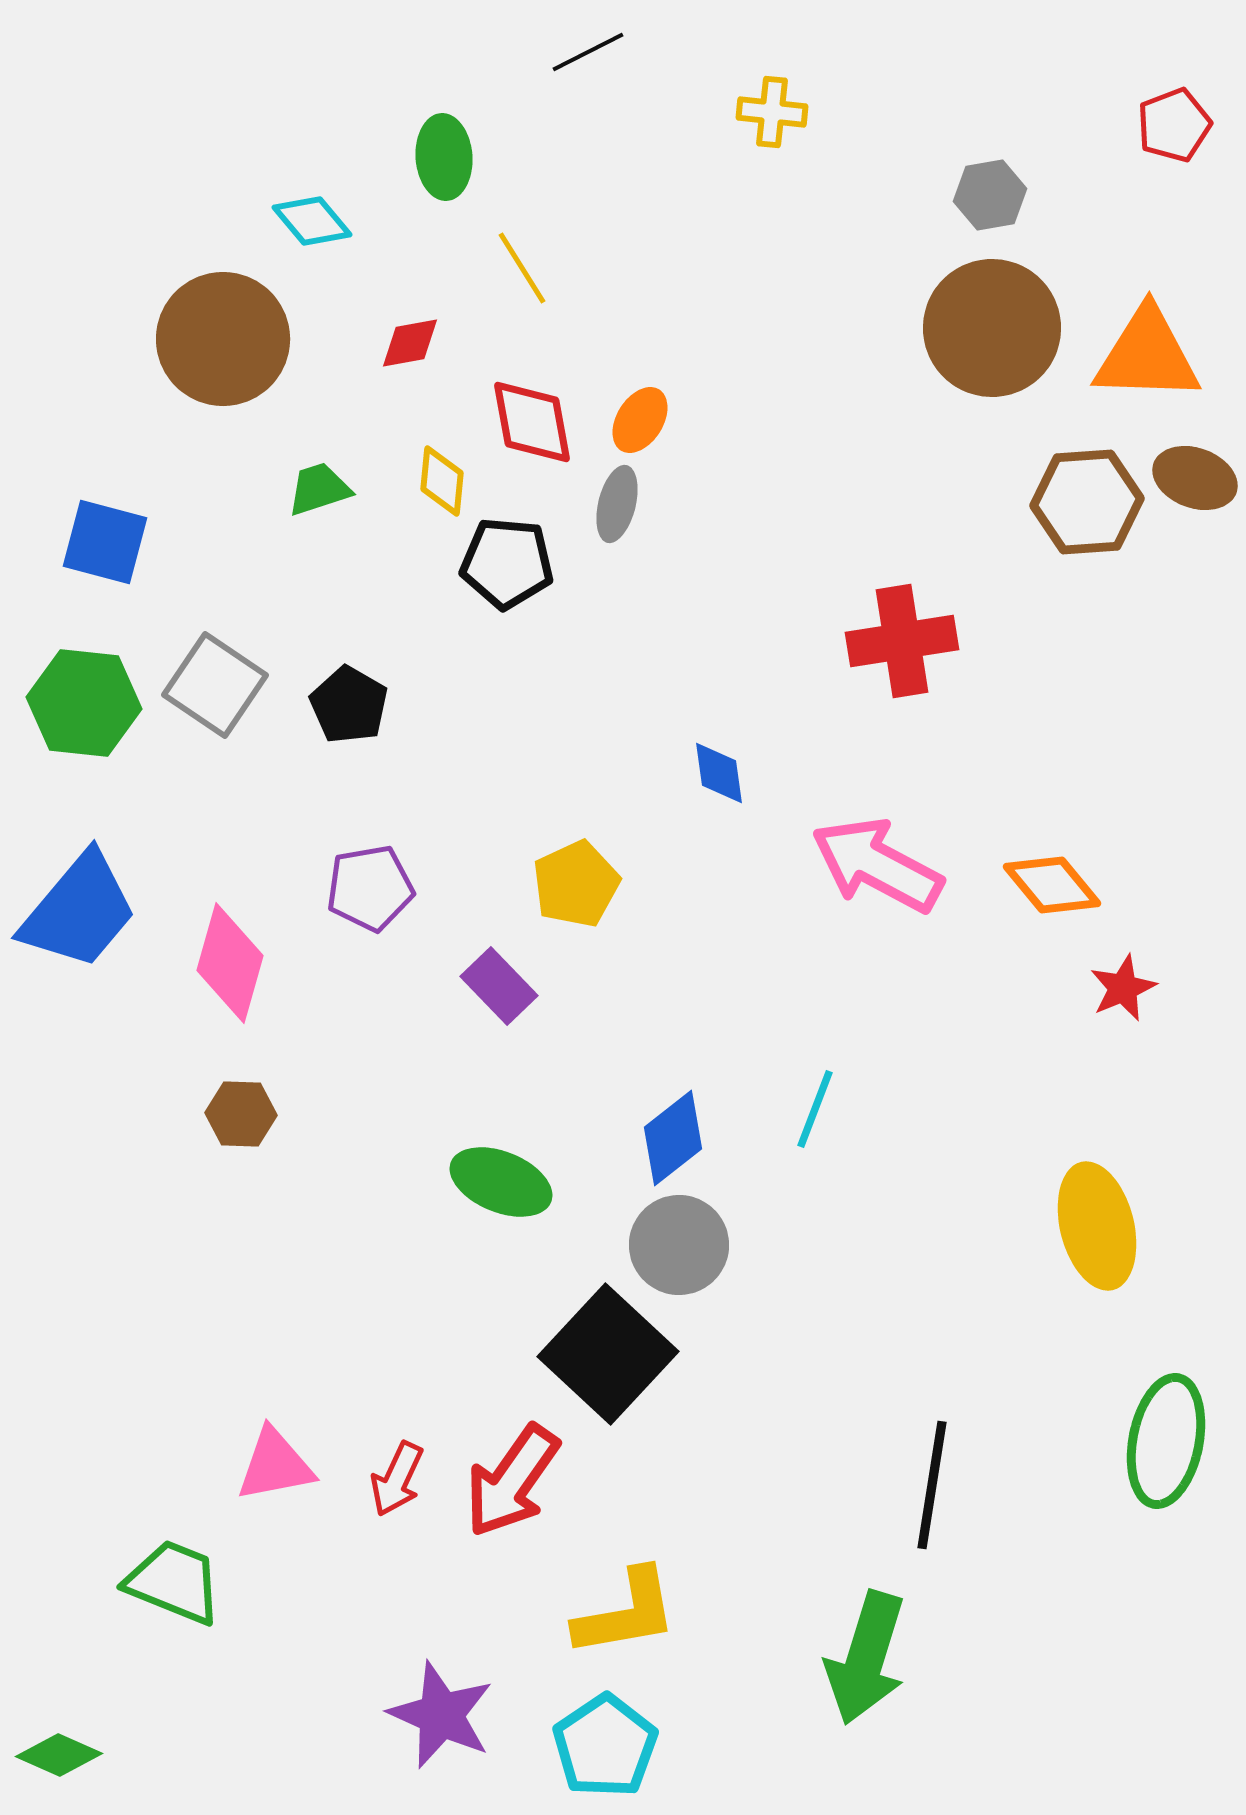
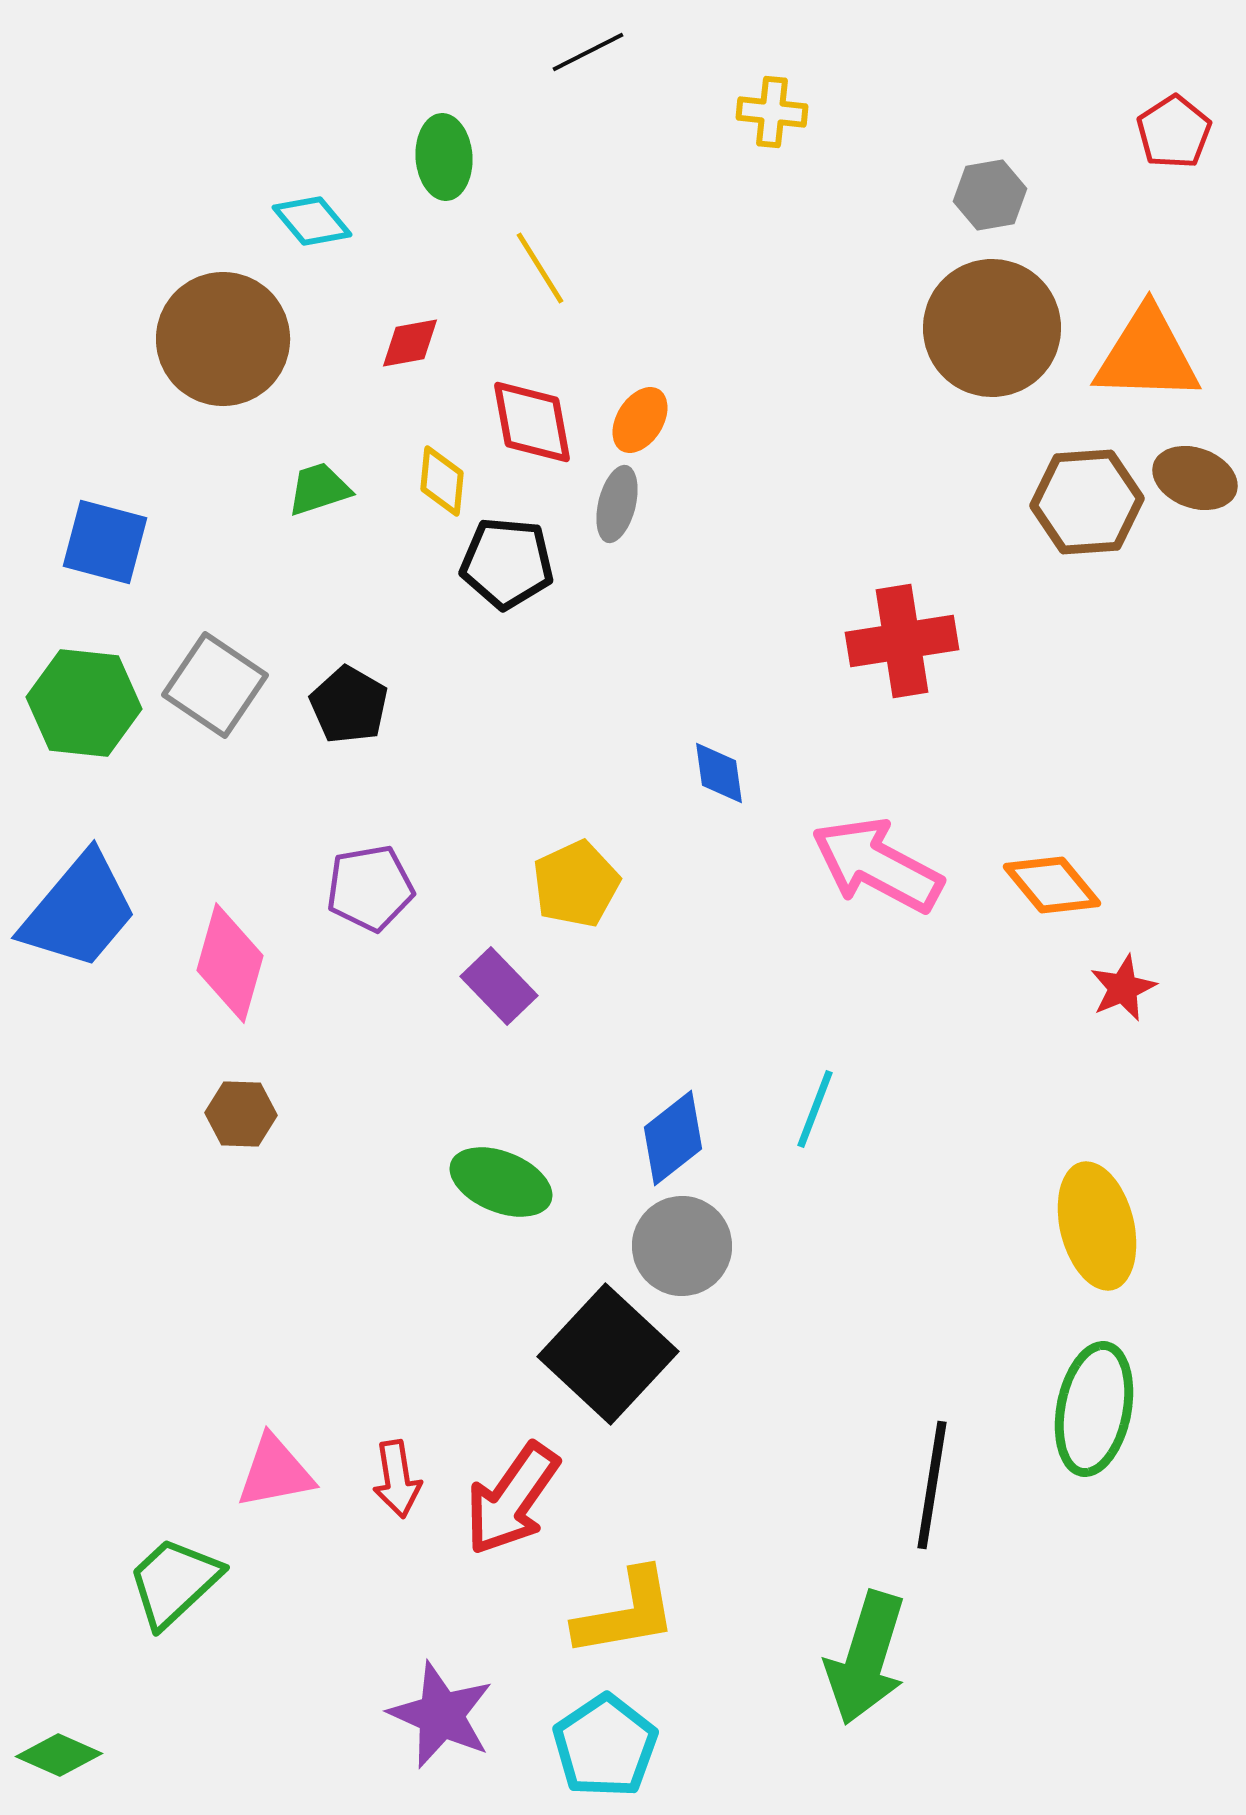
red pentagon at (1174, 125): moved 7 px down; rotated 12 degrees counterclockwise
yellow line at (522, 268): moved 18 px right
gray circle at (679, 1245): moved 3 px right, 1 px down
green ellipse at (1166, 1441): moved 72 px left, 32 px up
pink triangle at (275, 1465): moved 7 px down
red arrow at (397, 1479): rotated 34 degrees counterclockwise
red arrow at (512, 1481): moved 18 px down
green trapezoid at (174, 1582): rotated 65 degrees counterclockwise
